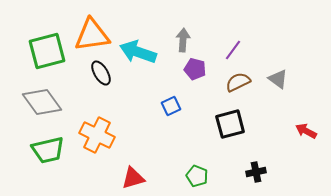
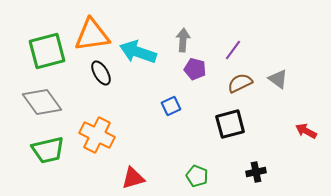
brown semicircle: moved 2 px right, 1 px down
